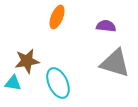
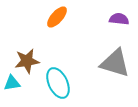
orange ellipse: rotated 20 degrees clockwise
purple semicircle: moved 13 px right, 7 px up
cyan triangle: moved 1 px left; rotated 18 degrees counterclockwise
